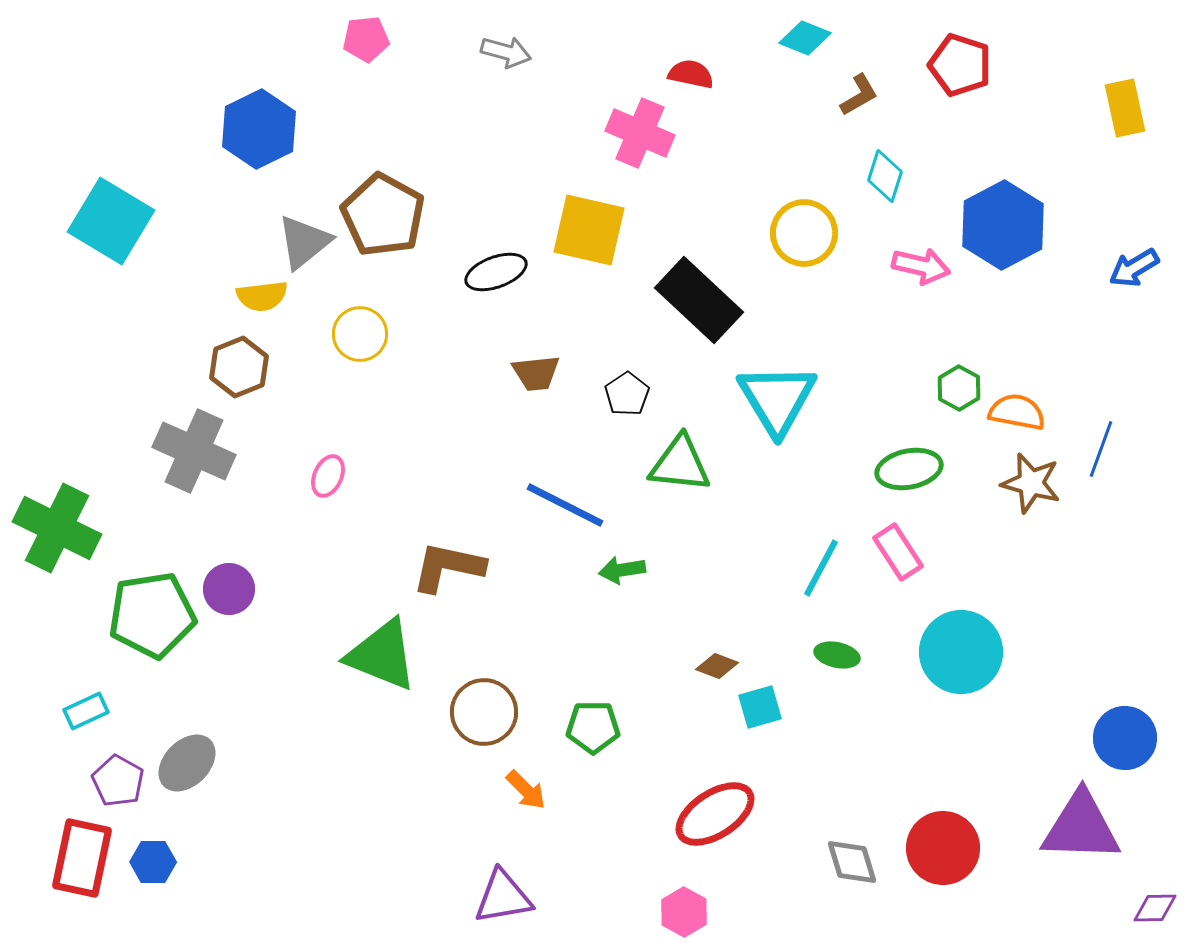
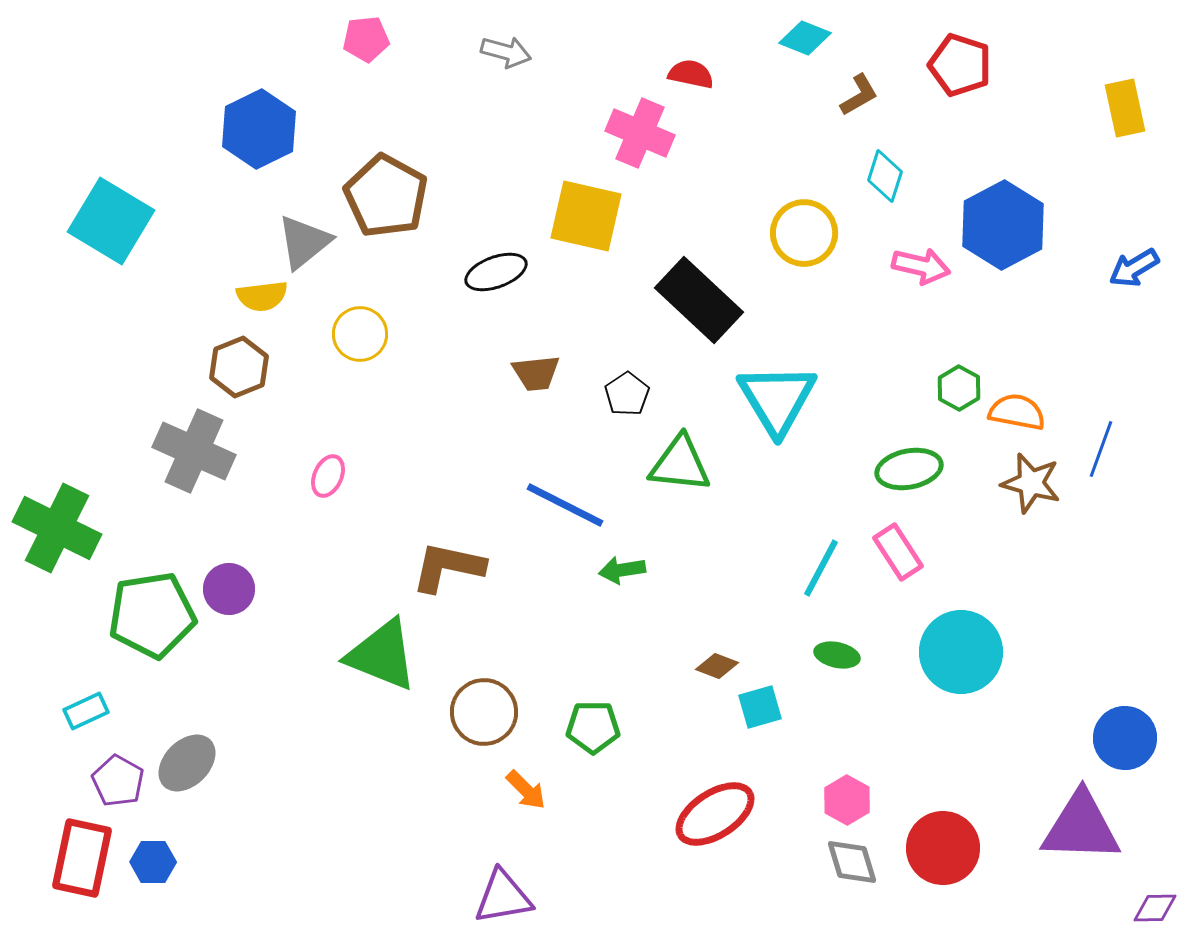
brown pentagon at (383, 215): moved 3 px right, 19 px up
yellow square at (589, 230): moved 3 px left, 14 px up
pink hexagon at (684, 912): moved 163 px right, 112 px up
